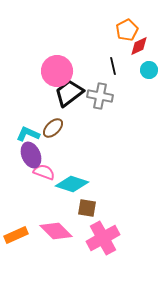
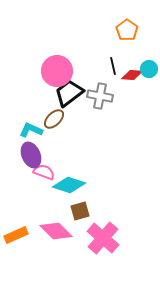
orange pentagon: rotated 10 degrees counterclockwise
red diamond: moved 7 px left, 29 px down; rotated 30 degrees clockwise
cyan circle: moved 1 px up
brown ellipse: moved 1 px right, 9 px up
cyan L-shape: moved 3 px right, 4 px up
cyan diamond: moved 3 px left, 1 px down
brown square: moved 7 px left, 3 px down; rotated 24 degrees counterclockwise
pink cross: rotated 20 degrees counterclockwise
